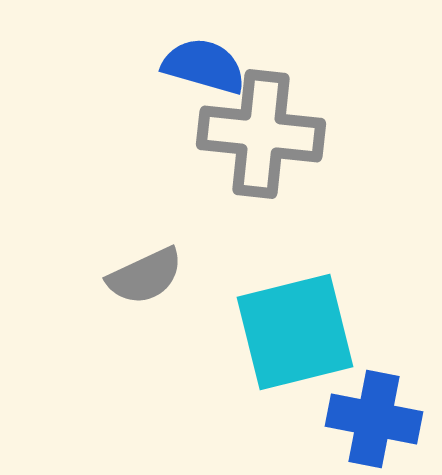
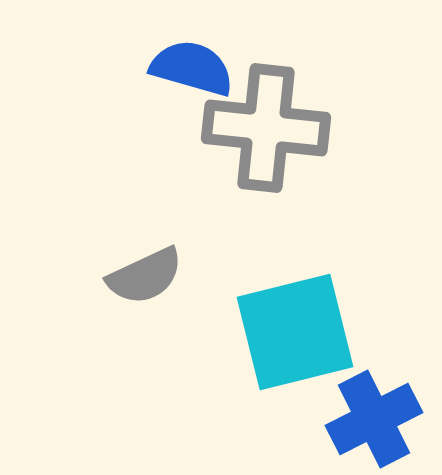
blue semicircle: moved 12 px left, 2 px down
gray cross: moved 5 px right, 6 px up
blue cross: rotated 38 degrees counterclockwise
